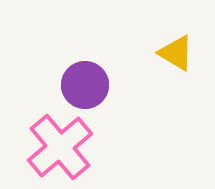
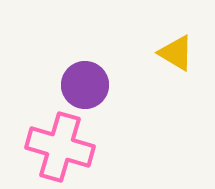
pink cross: rotated 34 degrees counterclockwise
